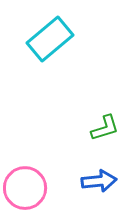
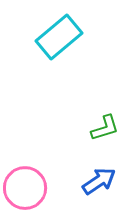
cyan rectangle: moved 9 px right, 2 px up
blue arrow: rotated 28 degrees counterclockwise
